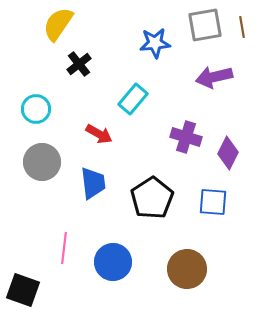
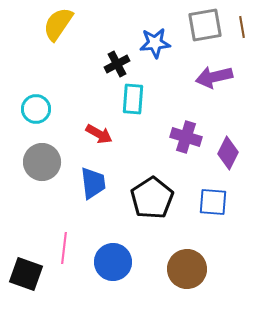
black cross: moved 38 px right; rotated 10 degrees clockwise
cyan rectangle: rotated 36 degrees counterclockwise
black square: moved 3 px right, 16 px up
